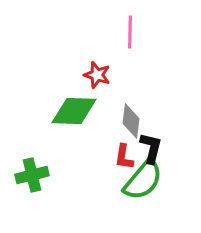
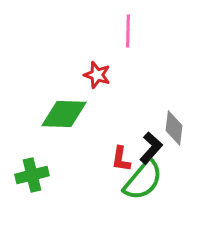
pink line: moved 2 px left, 1 px up
green diamond: moved 10 px left, 3 px down
gray diamond: moved 43 px right, 7 px down
black L-shape: rotated 28 degrees clockwise
red L-shape: moved 3 px left, 2 px down
